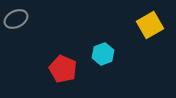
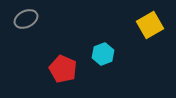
gray ellipse: moved 10 px right
